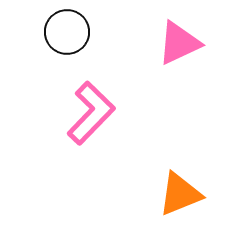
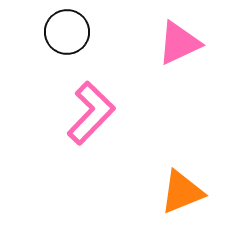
orange triangle: moved 2 px right, 2 px up
